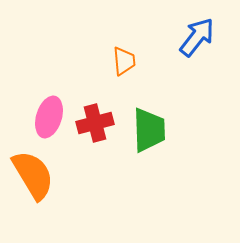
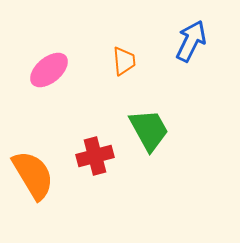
blue arrow: moved 6 px left, 4 px down; rotated 12 degrees counterclockwise
pink ellipse: moved 47 px up; rotated 33 degrees clockwise
red cross: moved 33 px down
green trapezoid: rotated 27 degrees counterclockwise
